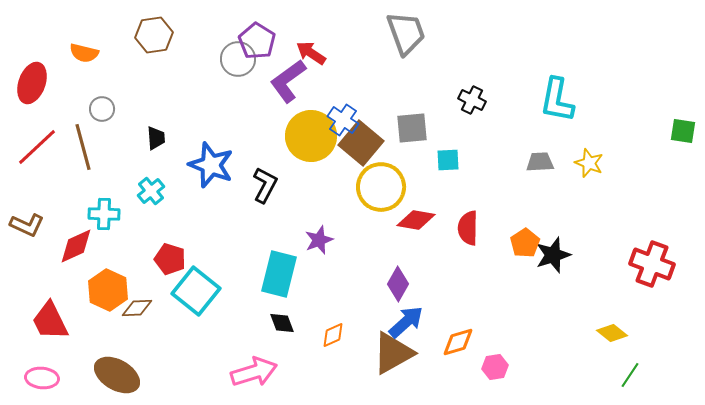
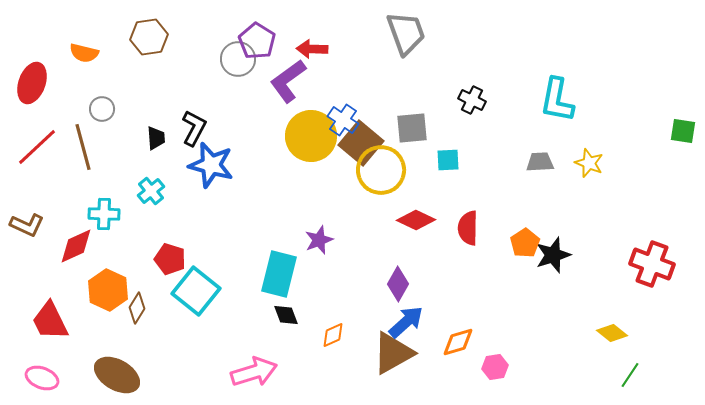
brown hexagon at (154, 35): moved 5 px left, 2 px down
red arrow at (311, 53): moved 1 px right, 4 px up; rotated 32 degrees counterclockwise
blue star at (211, 165): rotated 6 degrees counterclockwise
black L-shape at (265, 185): moved 71 px left, 57 px up
yellow circle at (381, 187): moved 17 px up
red diamond at (416, 220): rotated 15 degrees clockwise
brown diamond at (137, 308): rotated 56 degrees counterclockwise
black diamond at (282, 323): moved 4 px right, 8 px up
pink ellipse at (42, 378): rotated 16 degrees clockwise
